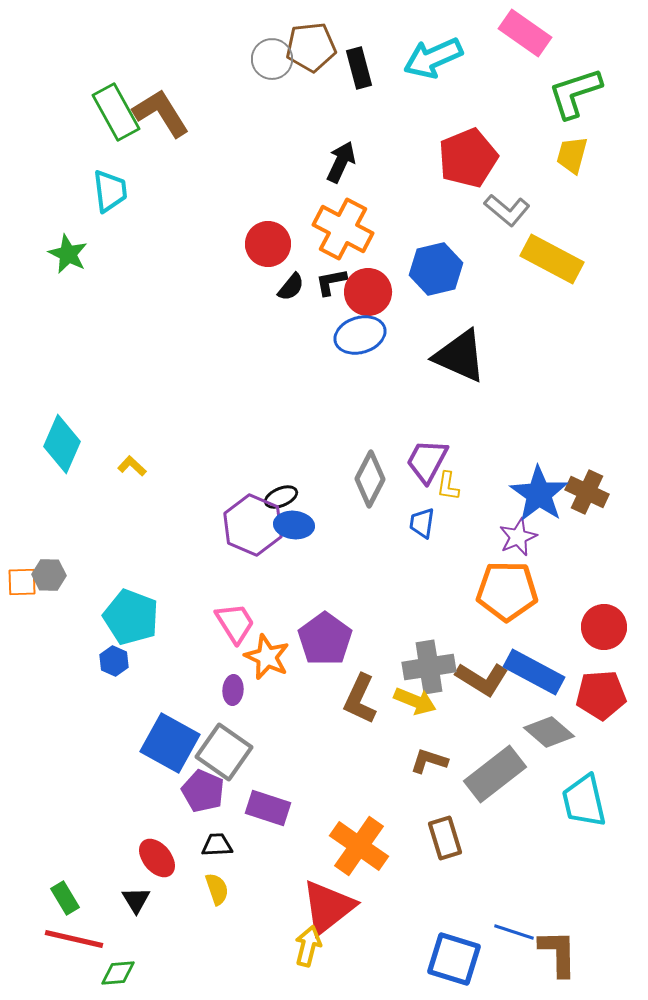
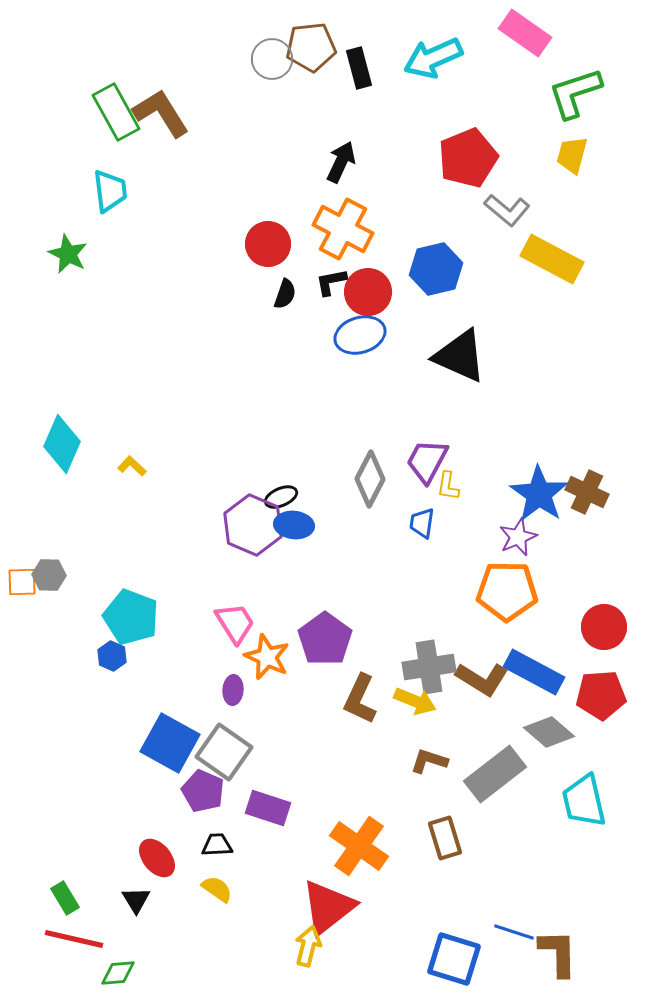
black semicircle at (291, 287): moved 6 px left, 7 px down; rotated 20 degrees counterclockwise
blue hexagon at (114, 661): moved 2 px left, 5 px up
yellow semicircle at (217, 889): rotated 36 degrees counterclockwise
